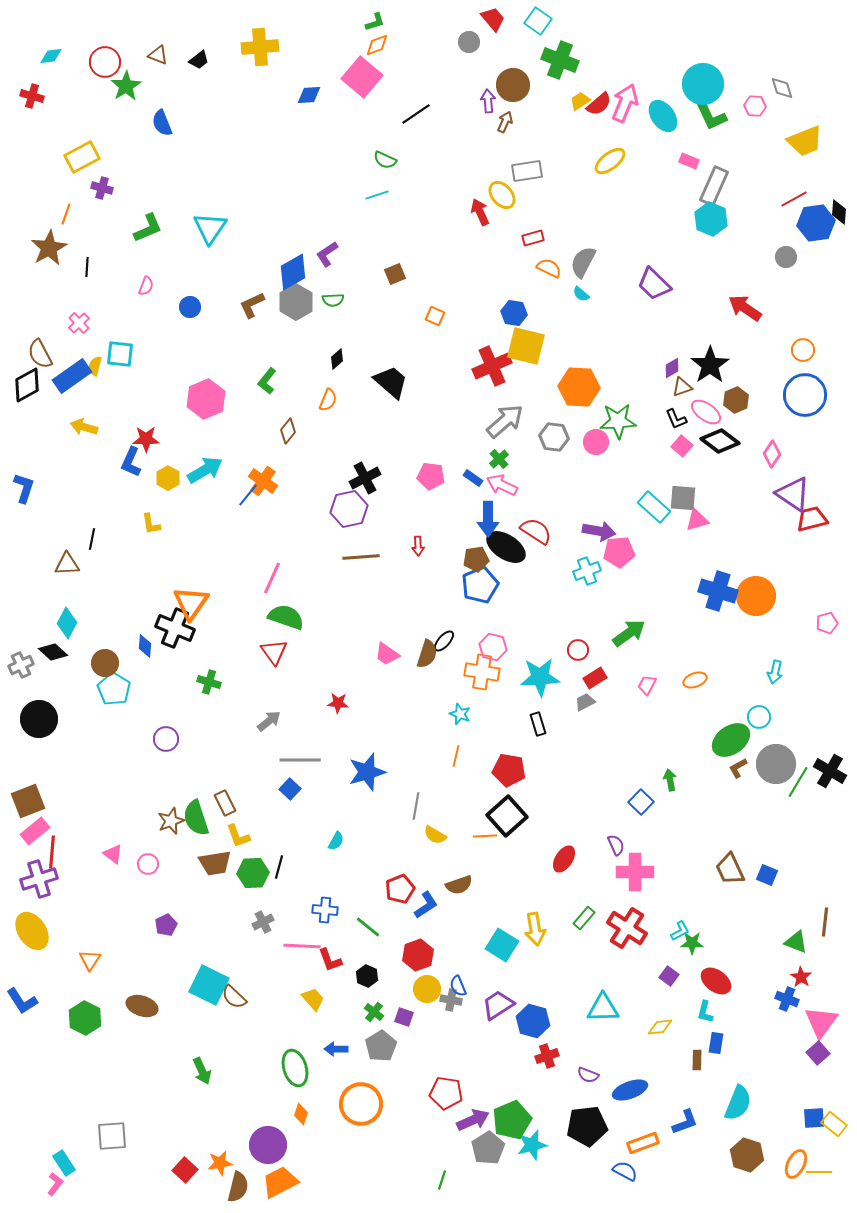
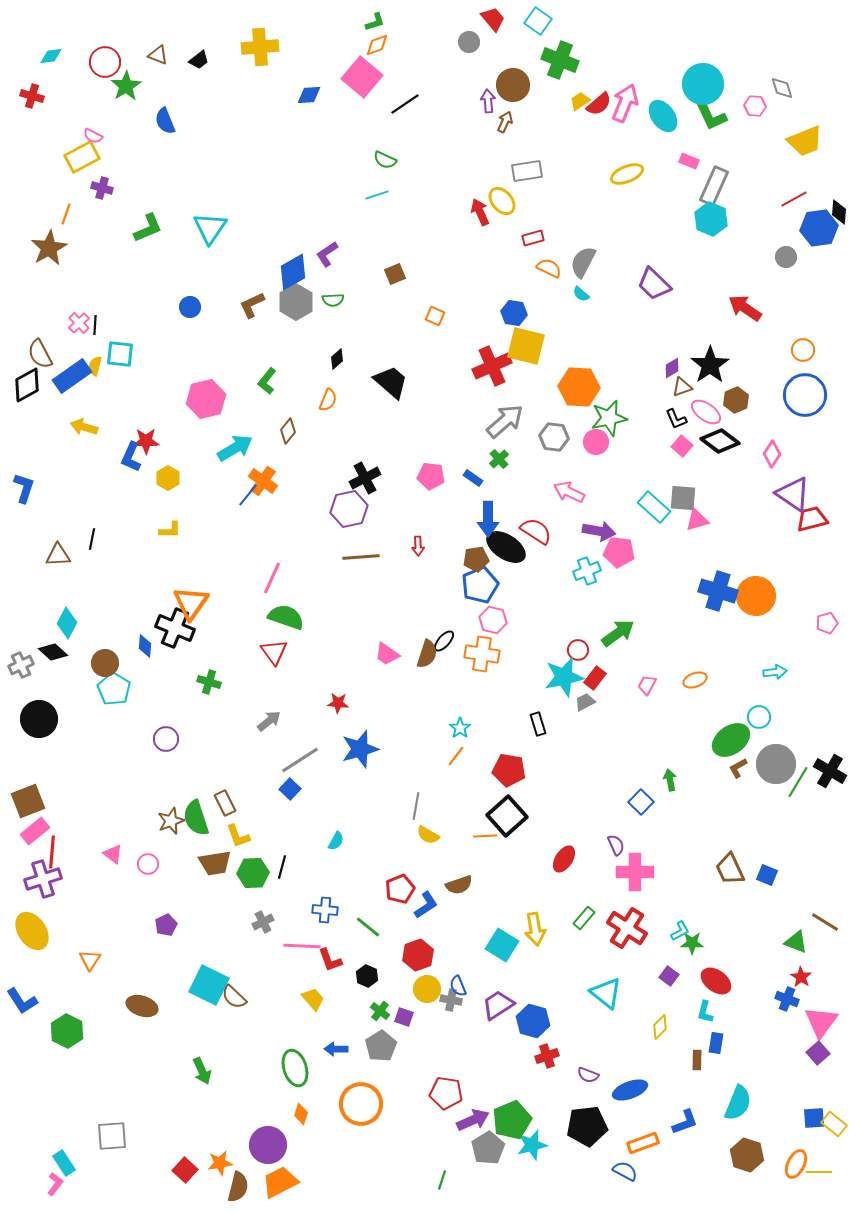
black line at (416, 114): moved 11 px left, 10 px up
blue semicircle at (162, 123): moved 3 px right, 2 px up
yellow ellipse at (610, 161): moved 17 px right, 13 px down; rotated 16 degrees clockwise
yellow ellipse at (502, 195): moved 6 px down
blue hexagon at (816, 223): moved 3 px right, 5 px down
black line at (87, 267): moved 8 px right, 58 px down
pink semicircle at (146, 286): moved 53 px left, 150 px up; rotated 96 degrees clockwise
pink hexagon at (206, 399): rotated 9 degrees clockwise
green star at (618, 421): moved 9 px left, 3 px up; rotated 9 degrees counterclockwise
red star at (146, 439): moved 2 px down
blue L-shape at (131, 462): moved 5 px up
cyan arrow at (205, 470): moved 30 px right, 22 px up
pink arrow at (502, 485): moved 67 px right, 7 px down
yellow L-shape at (151, 524): moved 19 px right, 6 px down; rotated 80 degrees counterclockwise
pink pentagon at (619, 552): rotated 12 degrees clockwise
brown triangle at (67, 564): moved 9 px left, 9 px up
green arrow at (629, 633): moved 11 px left
pink hexagon at (493, 647): moved 27 px up
orange cross at (482, 672): moved 18 px up
cyan arrow at (775, 672): rotated 110 degrees counterclockwise
cyan star at (540, 677): moved 24 px right; rotated 9 degrees counterclockwise
red rectangle at (595, 678): rotated 20 degrees counterclockwise
cyan star at (460, 714): moved 14 px down; rotated 15 degrees clockwise
orange line at (456, 756): rotated 25 degrees clockwise
gray line at (300, 760): rotated 33 degrees counterclockwise
blue star at (367, 772): moved 7 px left, 23 px up
yellow semicircle at (435, 835): moved 7 px left
black line at (279, 867): moved 3 px right
purple cross at (39, 879): moved 4 px right
brown line at (825, 922): rotated 64 degrees counterclockwise
cyan triangle at (603, 1008): moved 3 px right, 15 px up; rotated 40 degrees clockwise
green cross at (374, 1012): moved 6 px right, 1 px up
green hexagon at (85, 1018): moved 18 px left, 13 px down
yellow diamond at (660, 1027): rotated 40 degrees counterclockwise
